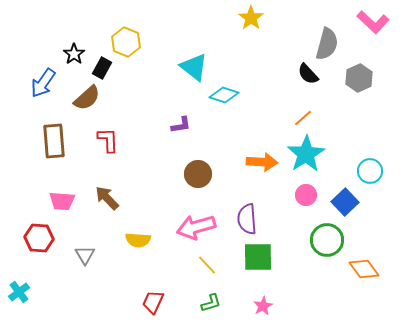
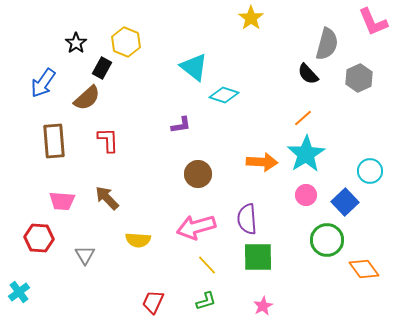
pink L-shape: rotated 24 degrees clockwise
black star: moved 2 px right, 11 px up
green L-shape: moved 5 px left, 2 px up
